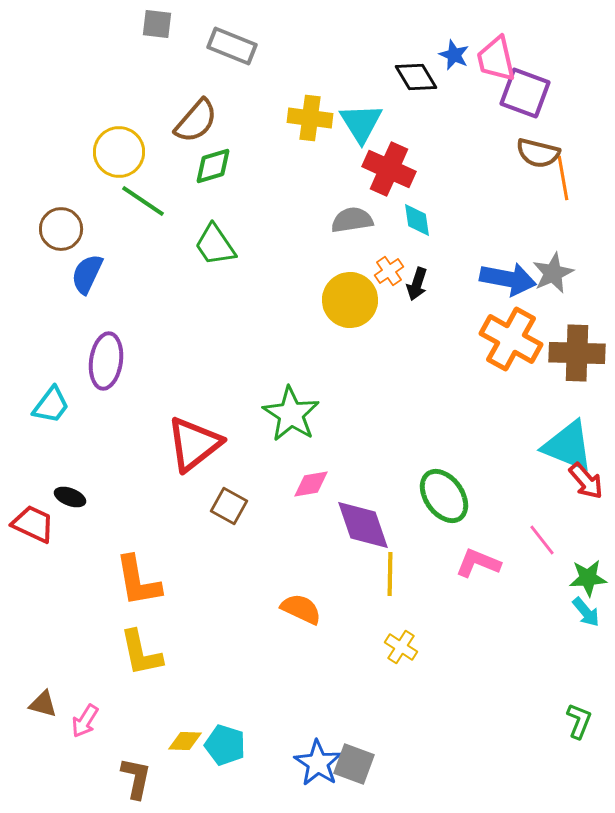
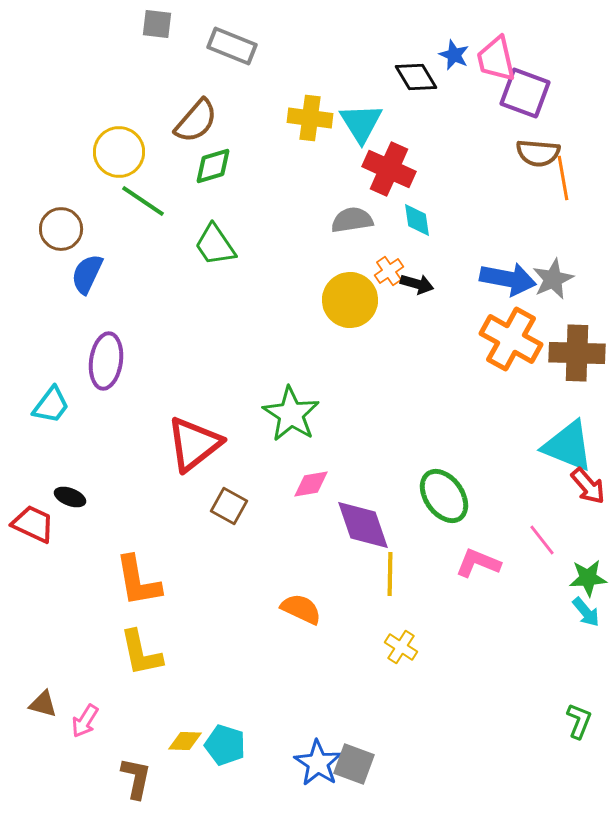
brown semicircle at (538, 153): rotated 9 degrees counterclockwise
gray star at (553, 273): moved 6 px down
black arrow at (417, 284): rotated 92 degrees counterclockwise
red arrow at (586, 481): moved 2 px right, 5 px down
